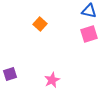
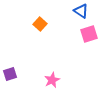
blue triangle: moved 8 px left; rotated 21 degrees clockwise
